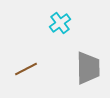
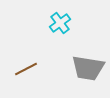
gray trapezoid: rotated 100 degrees clockwise
